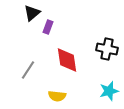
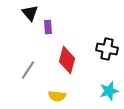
black triangle: moved 2 px left; rotated 30 degrees counterclockwise
purple rectangle: rotated 24 degrees counterclockwise
red diamond: rotated 24 degrees clockwise
